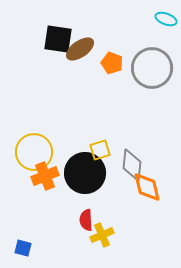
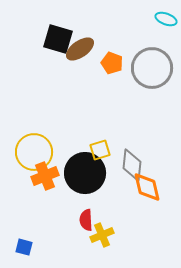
black square: rotated 8 degrees clockwise
blue square: moved 1 px right, 1 px up
